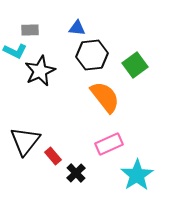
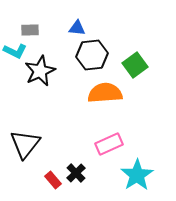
orange semicircle: moved 4 px up; rotated 56 degrees counterclockwise
black triangle: moved 3 px down
red rectangle: moved 24 px down
